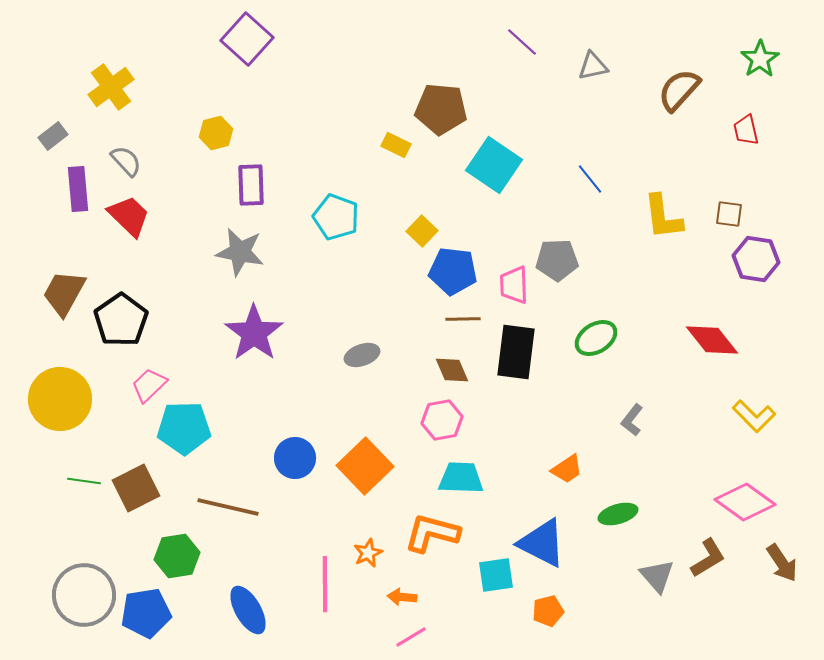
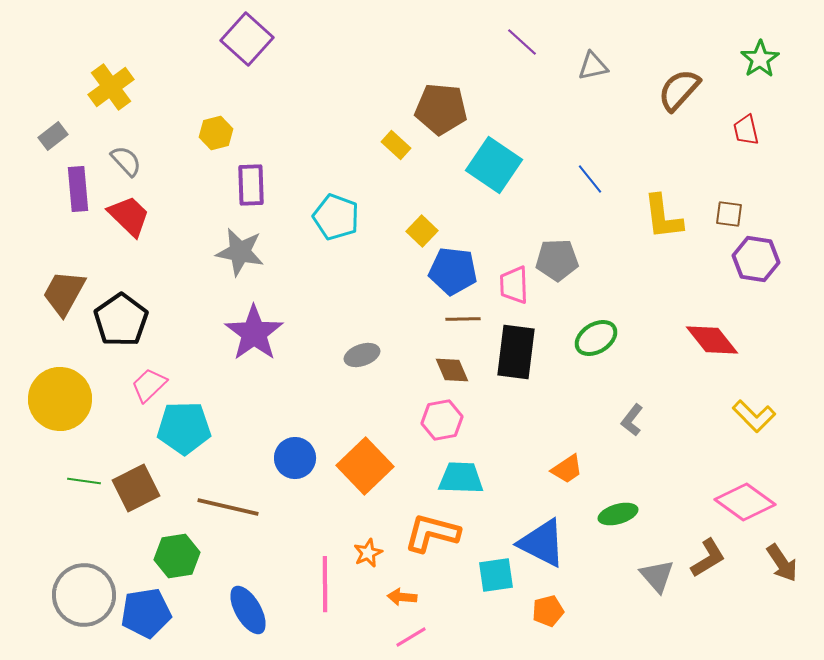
yellow rectangle at (396, 145): rotated 16 degrees clockwise
